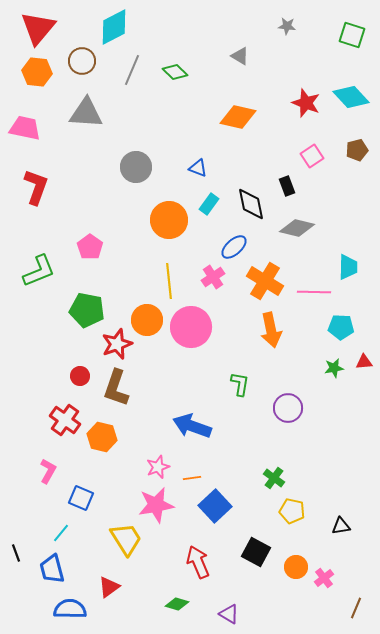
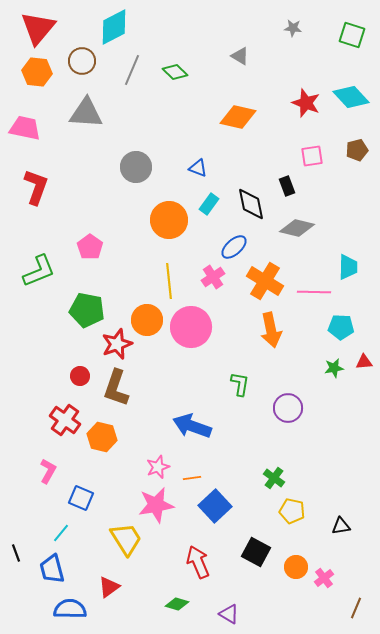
gray star at (287, 26): moved 6 px right, 2 px down
pink square at (312, 156): rotated 25 degrees clockwise
